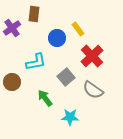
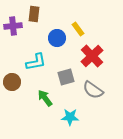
purple cross: moved 1 px right, 2 px up; rotated 30 degrees clockwise
gray square: rotated 24 degrees clockwise
